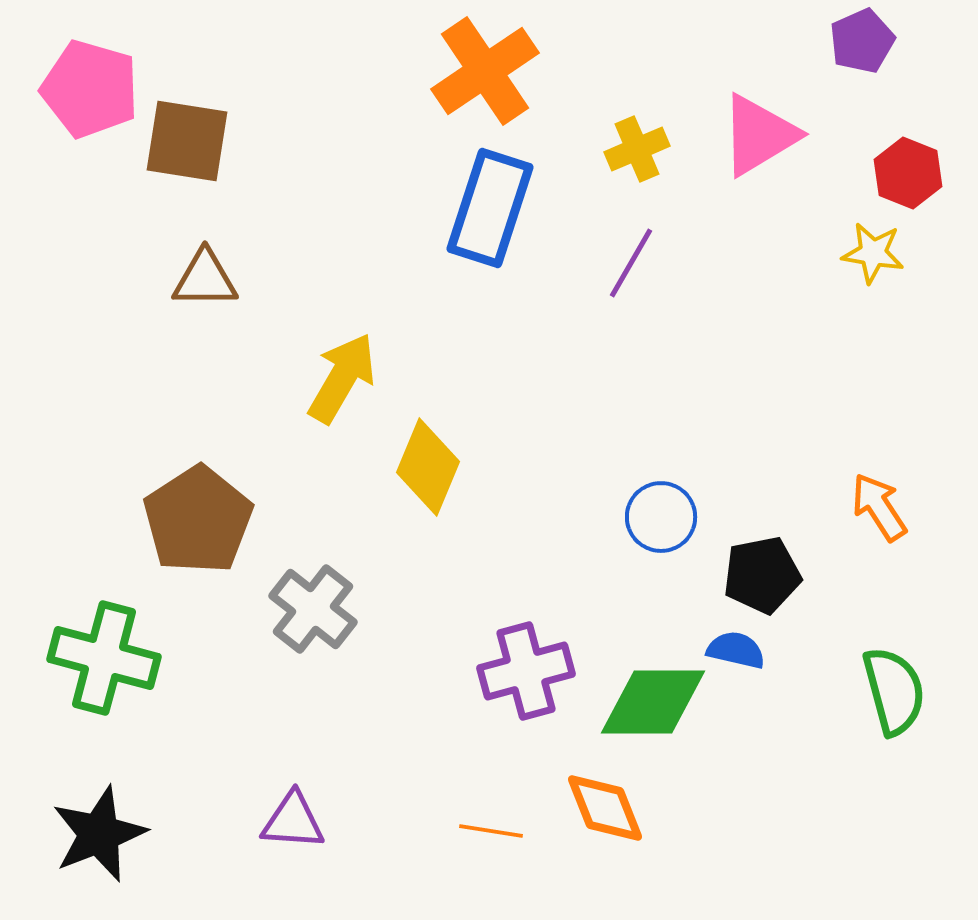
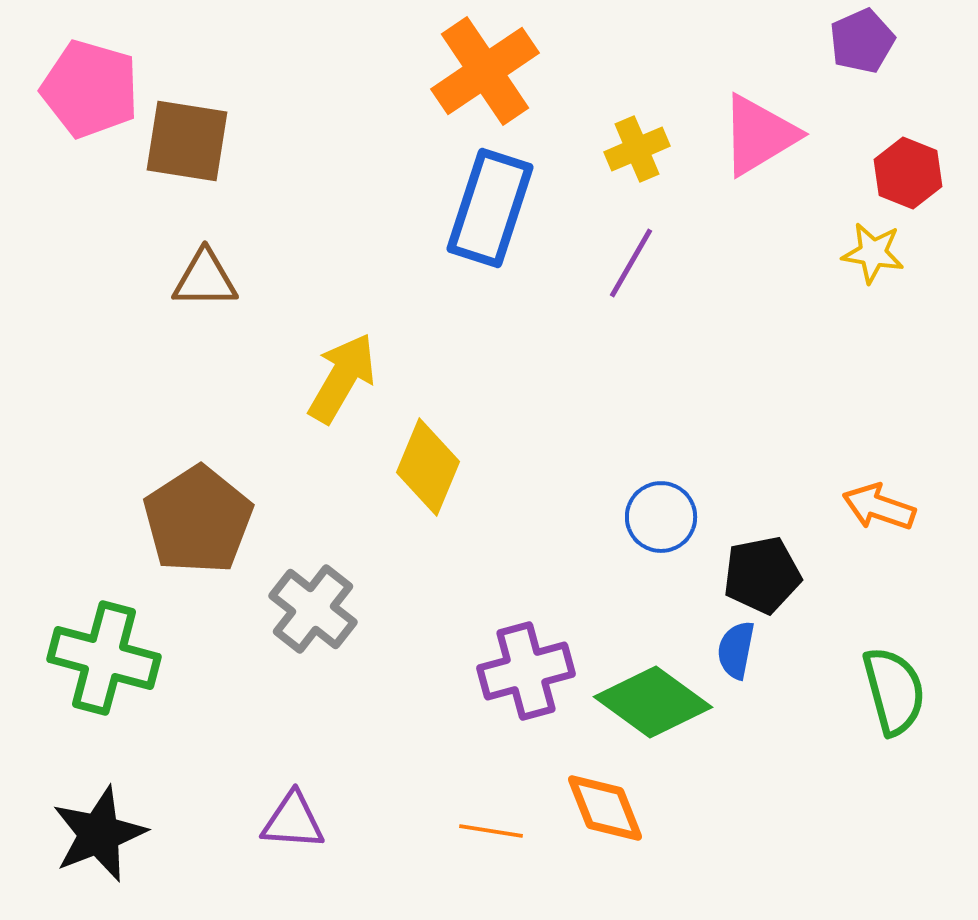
orange arrow: rotated 38 degrees counterclockwise
blue semicircle: rotated 92 degrees counterclockwise
green diamond: rotated 36 degrees clockwise
